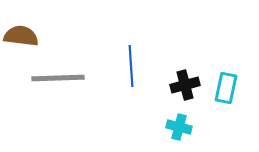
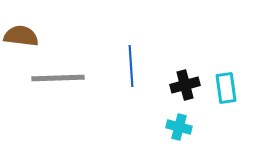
cyan rectangle: rotated 20 degrees counterclockwise
